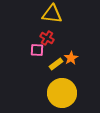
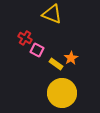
yellow triangle: rotated 15 degrees clockwise
red cross: moved 22 px left
pink square: rotated 24 degrees clockwise
yellow rectangle: rotated 72 degrees clockwise
